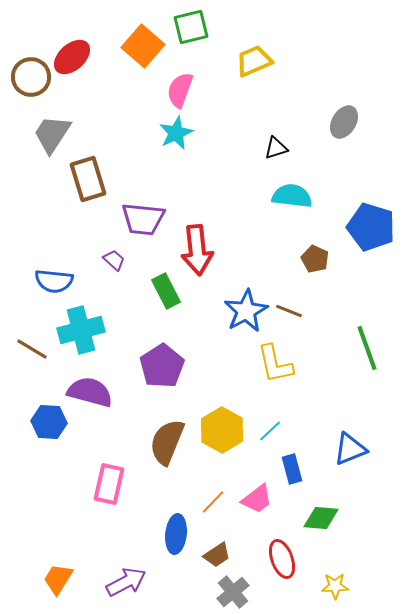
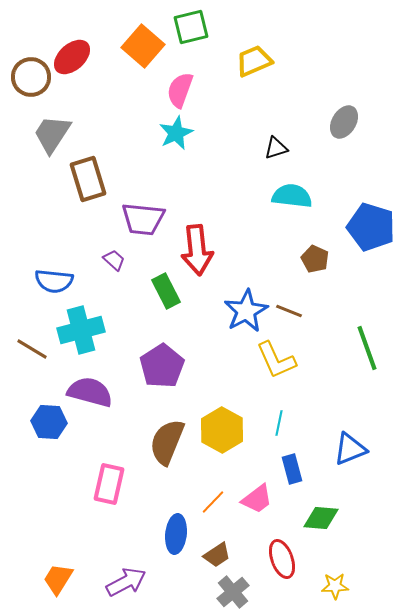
yellow L-shape at (275, 364): moved 1 px right, 4 px up; rotated 12 degrees counterclockwise
cyan line at (270, 431): moved 9 px right, 8 px up; rotated 35 degrees counterclockwise
